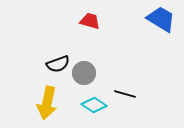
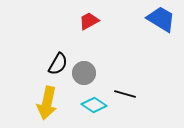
red trapezoid: moved 1 px left; rotated 45 degrees counterclockwise
black semicircle: rotated 40 degrees counterclockwise
